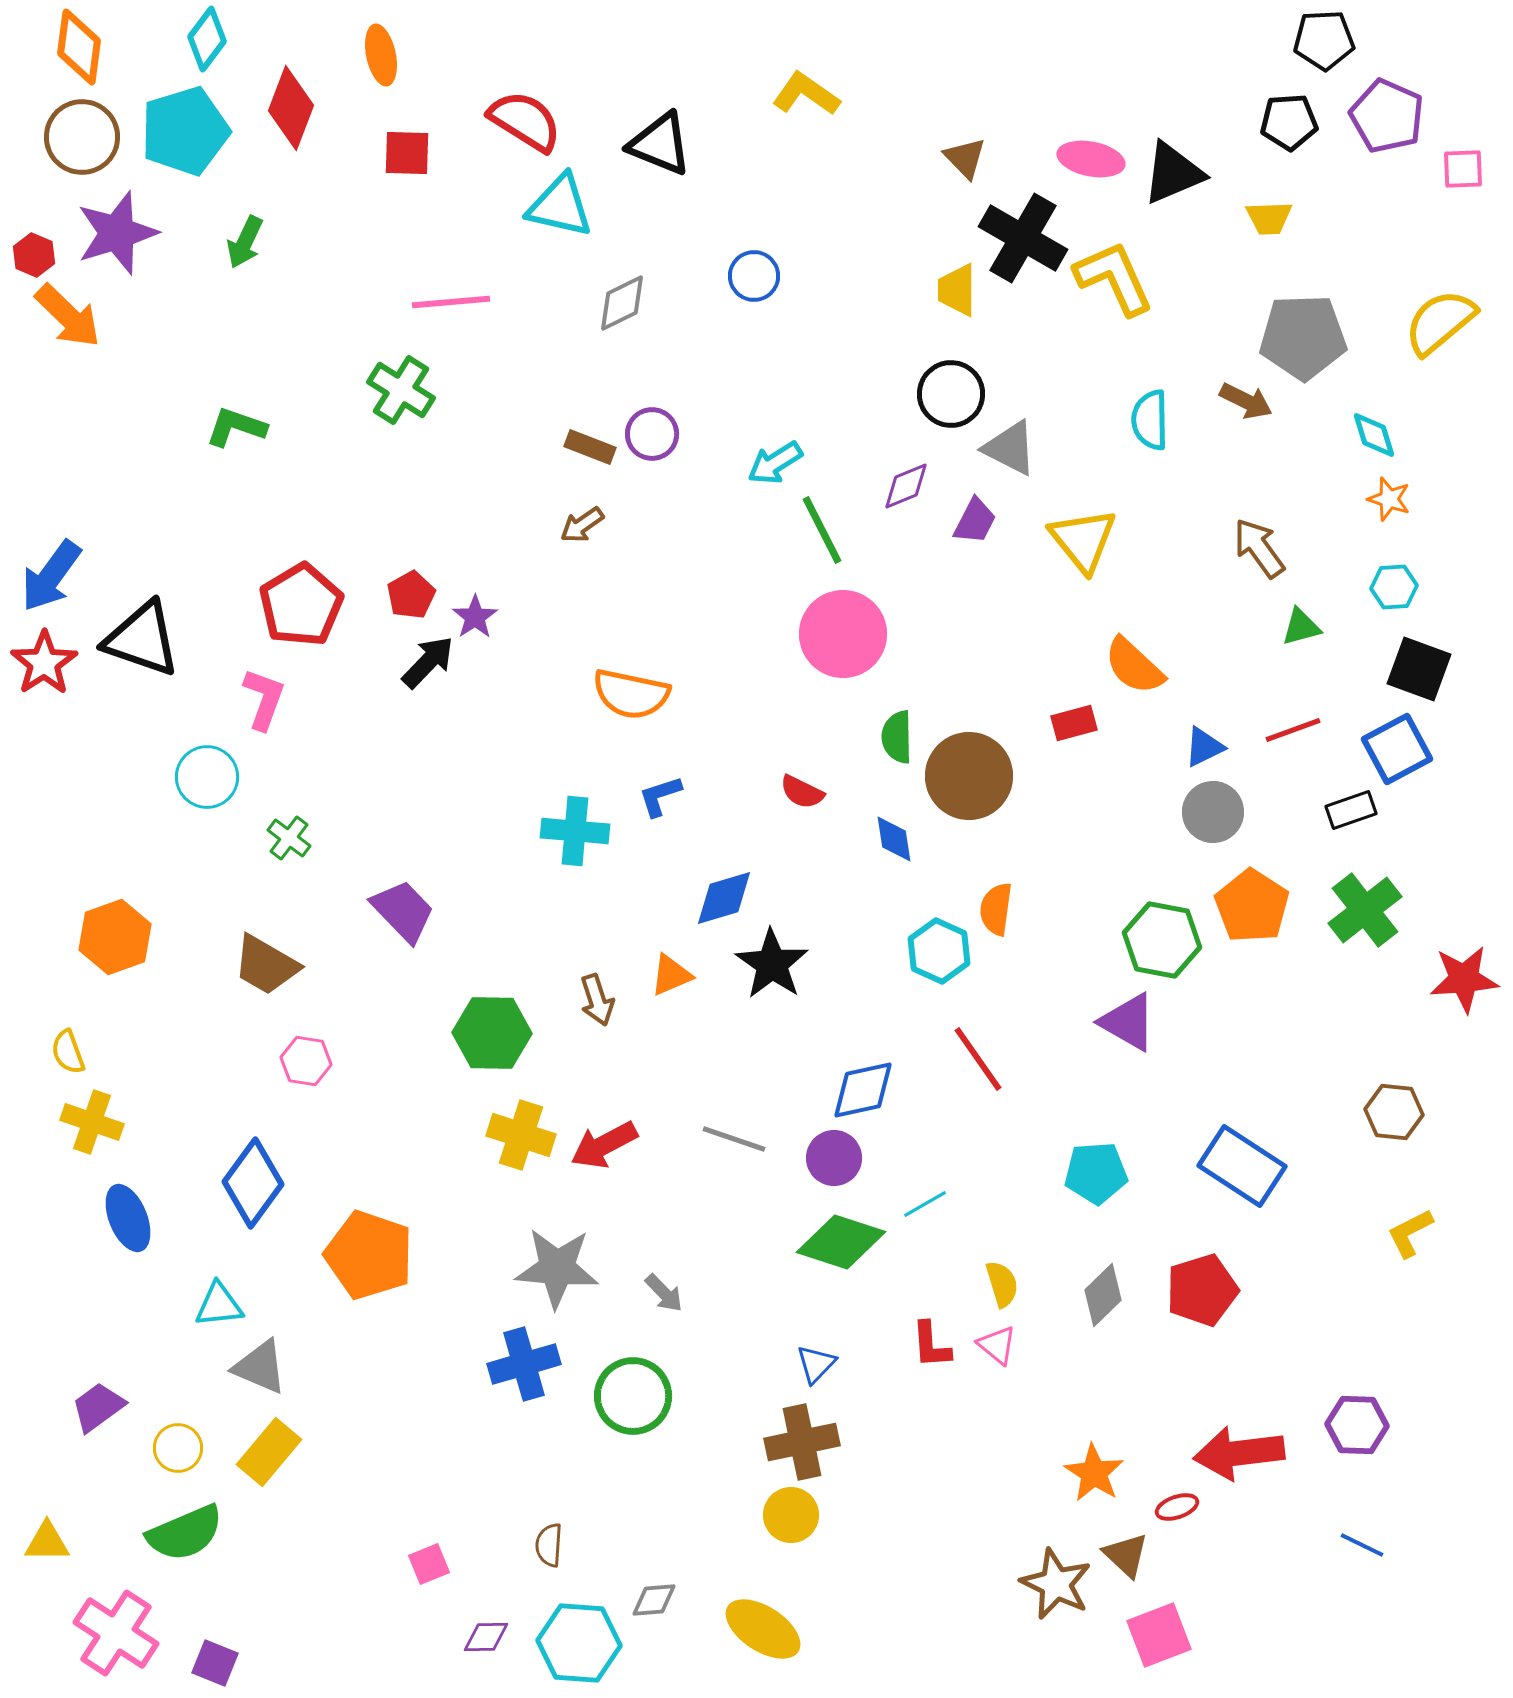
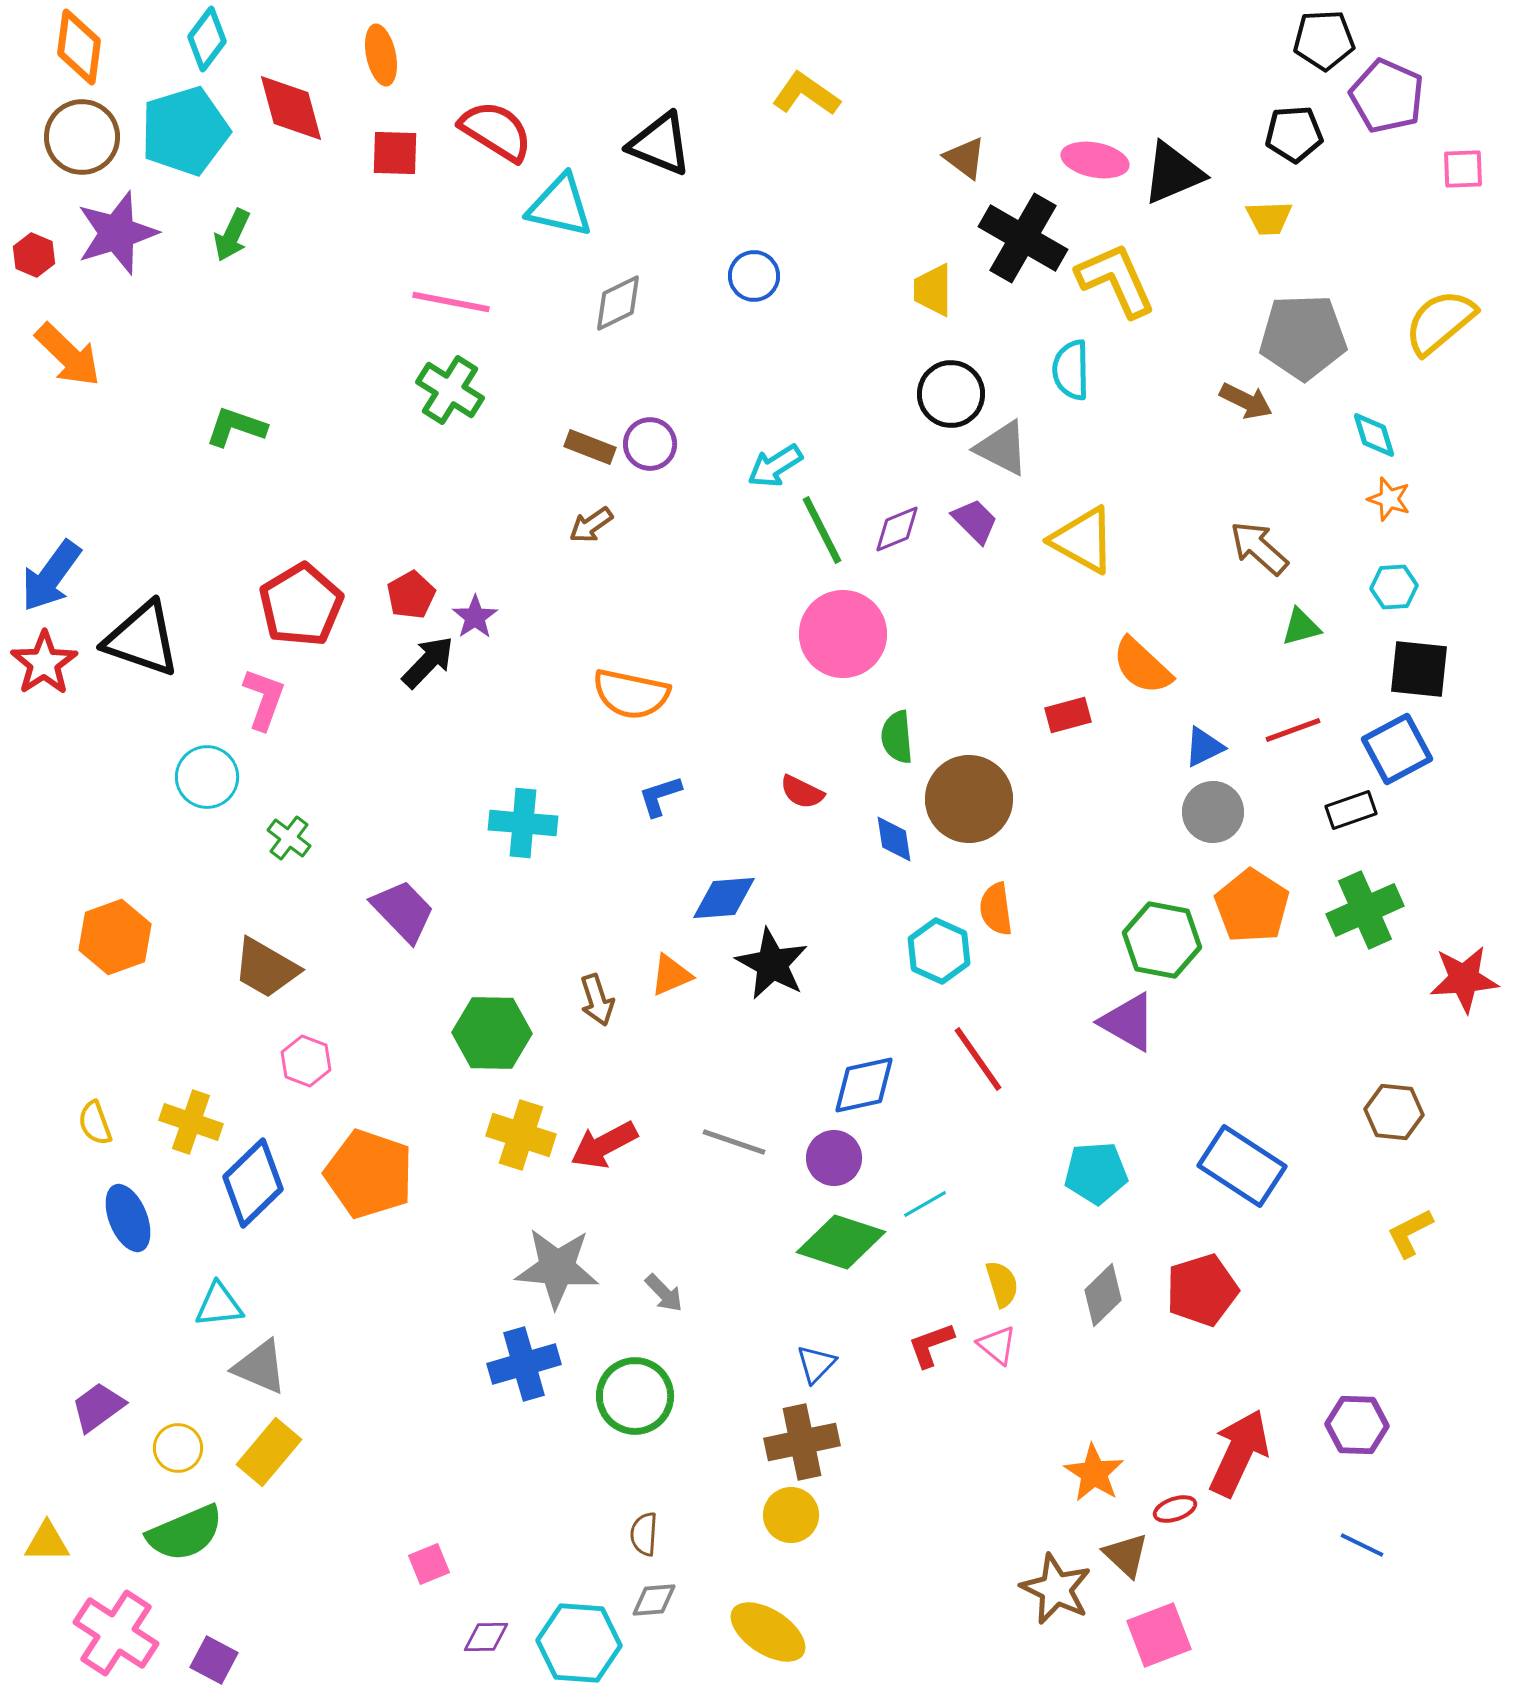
red diamond at (291, 108): rotated 36 degrees counterclockwise
purple pentagon at (1387, 116): moved 20 px up
red semicircle at (525, 121): moved 29 px left, 10 px down
black pentagon at (1289, 122): moved 5 px right, 12 px down
red square at (407, 153): moved 12 px left
brown triangle at (965, 158): rotated 9 degrees counterclockwise
pink ellipse at (1091, 159): moved 4 px right, 1 px down
green arrow at (245, 242): moved 13 px left, 7 px up
yellow L-shape at (1114, 278): moved 2 px right, 2 px down
yellow trapezoid at (957, 290): moved 24 px left
pink line at (451, 302): rotated 16 degrees clockwise
gray diamond at (622, 303): moved 4 px left
orange arrow at (68, 316): moved 39 px down
green cross at (401, 390): moved 49 px right
cyan semicircle at (1150, 420): moved 79 px left, 50 px up
purple circle at (652, 434): moved 2 px left, 10 px down
gray triangle at (1010, 448): moved 8 px left
cyan arrow at (775, 463): moved 3 px down
purple diamond at (906, 486): moved 9 px left, 43 px down
purple trapezoid at (975, 521): rotated 72 degrees counterclockwise
brown arrow at (582, 525): moved 9 px right
yellow triangle at (1083, 540): rotated 22 degrees counterclockwise
brown arrow at (1259, 548): rotated 12 degrees counterclockwise
orange semicircle at (1134, 666): moved 8 px right
black square at (1419, 669): rotated 14 degrees counterclockwise
red rectangle at (1074, 723): moved 6 px left, 8 px up
green semicircle at (897, 737): rotated 4 degrees counterclockwise
brown circle at (969, 776): moved 23 px down
cyan cross at (575, 831): moved 52 px left, 8 px up
blue diamond at (724, 898): rotated 12 degrees clockwise
orange semicircle at (996, 909): rotated 16 degrees counterclockwise
green cross at (1365, 910): rotated 14 degrees clockwise
black star at (772, 964): rotated 6 degrees counterclockwise
brown trapezoid at (266, 965): moved 3 px down
yellow semicircle at (68, 1052): moved 27 px right, 71 px down
pink hexagon at (306, 1061): rotated 12 degrees clockwise
blue diamond at (863, 1090): moved 1 px right, 5 px up
yellow cross at (92, 1122): moved 99 px right
gray line at (734, 1139): moved 3 px down
blue diamond at (253, 1183): rotated 10 degrees clockwise
orange pentagon at (369, 1255): moved 81 px up
red L-shape at (931, 1345): rotated 74 degrees clockwise
green circle at (633, 1396): moved 2 px right
red arrow at (1239, 1453): rotated 122 degrees clockwise
red ellipse at (1177, 1507): moved 2 px left, 2 px down
brown semicircle at (549, 1545): moved 95 px right, 11 px up
brown star at (1056, 1584): moved 5 px down
yellow ellipse at (763, 1629): moved 5 px right, 3 px down
purple square at (215, 1663): moved 1 px left, 3 px up; rotated 6 degrees clockwise
